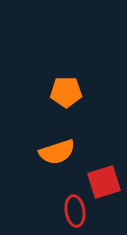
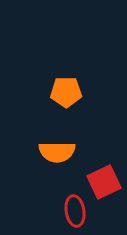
orange semicircle: rotated 18 degrees clockwise
red square: rotated 8 degrees counterclockwise
